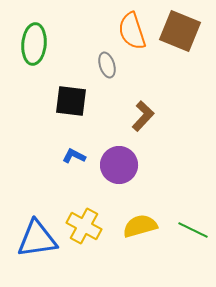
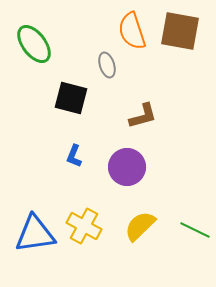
brown square: rotated 12 degrees counterclockwise
green ellipse: rotated 42 degrees counterclockwise
black square: moved 3 px up; rotated 8 degrees clockwise
brown L-shape: rotated 32 degrees clockwise
blue L-shape: rotated 95 degrees counterclockwise
purple circle: moved 8 px right, 2 px down
yellow semicircle: rotated 28 degrees counterclockwise
green line: moved 2 px right
blue triangle: moved 2 px left, 5 px up
